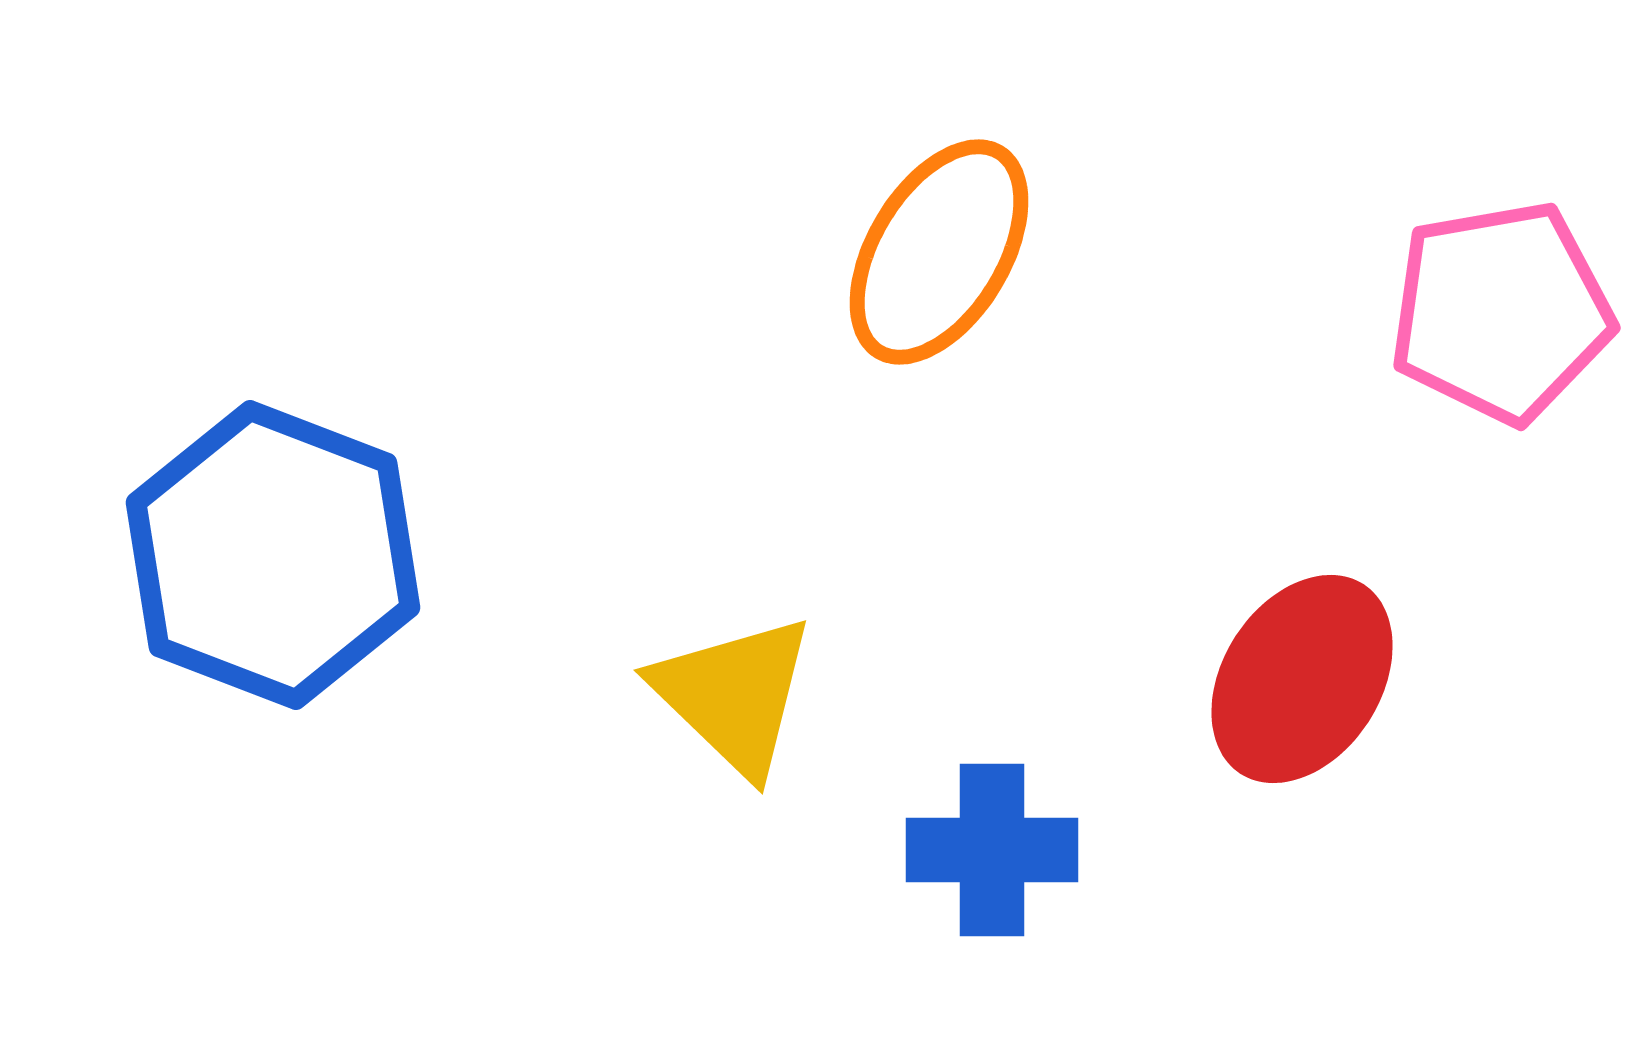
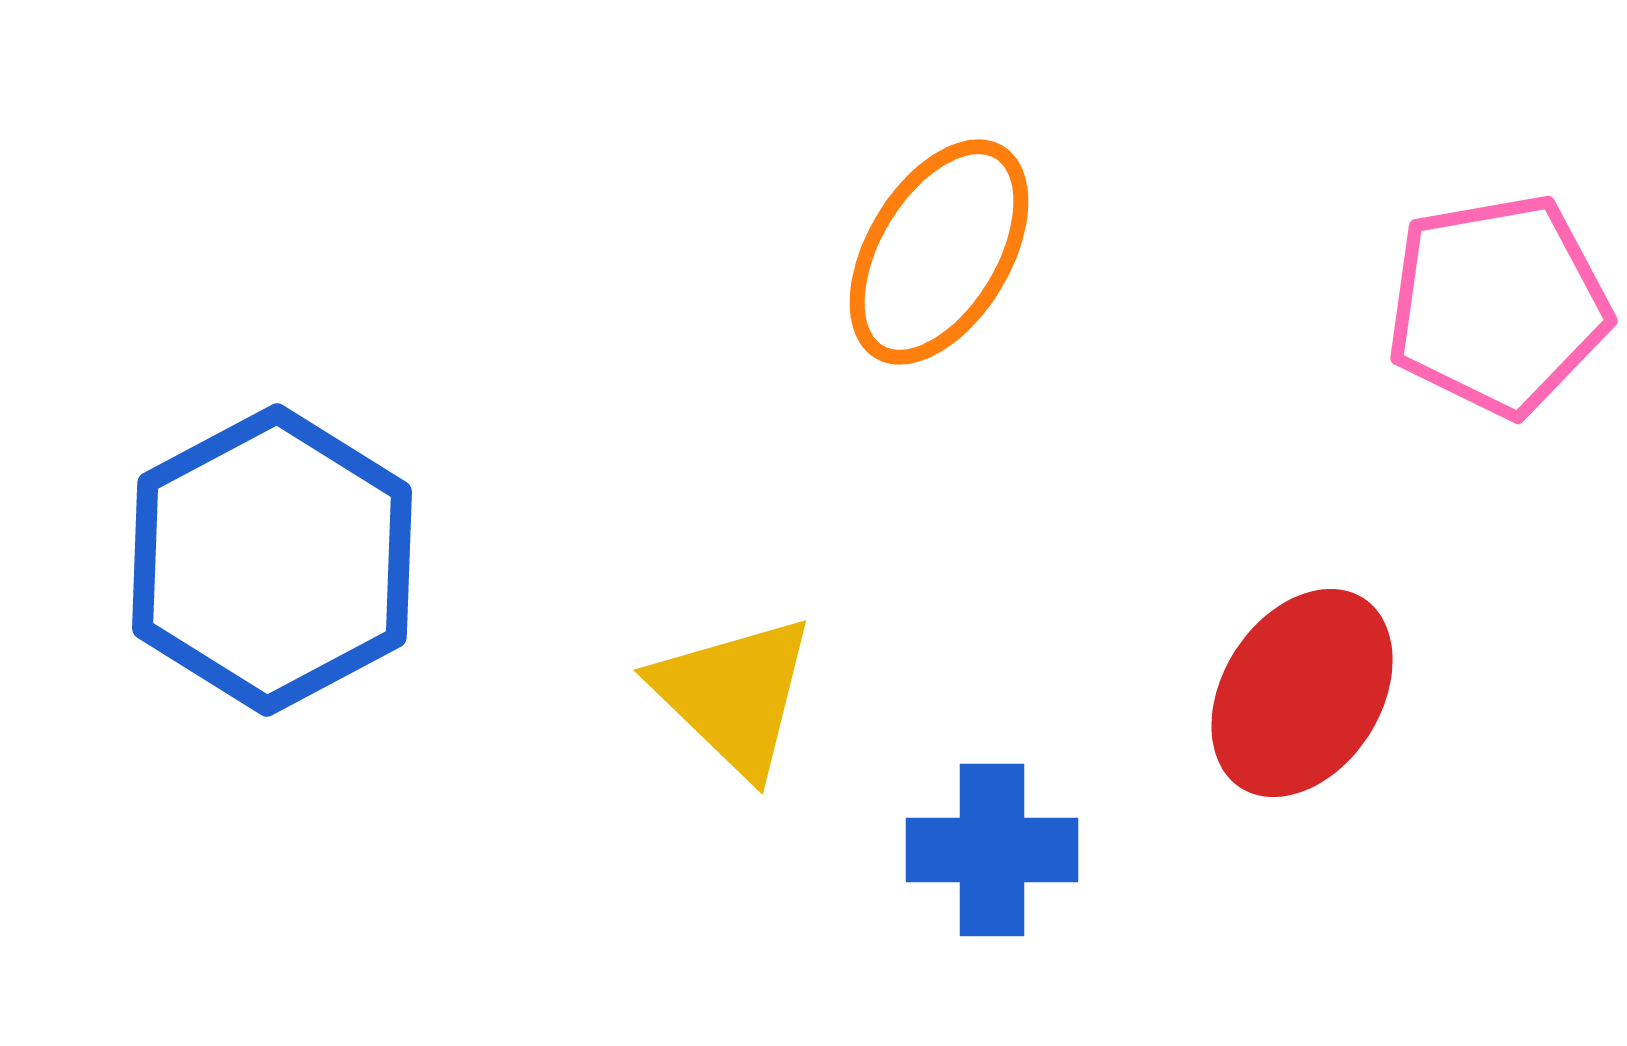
pink pentagon: moved 3 px left, 7 px up
blue hexagon: moved 1 px left, 5 px down; rotated 11 degrees clockwise
red ellipse: moved 14 px down
